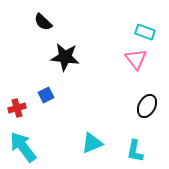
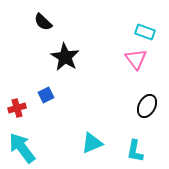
black star: rotated 24 degrees clockwise
cyan arrow: moved 1 px left, 1 px down
